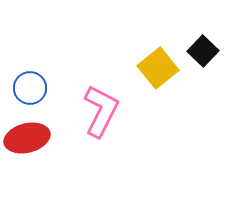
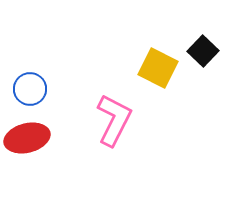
yellow square: rotated 24 degrees counterclockwise
blue circle: moved 1 px down
pink L-shape: moved 13 px right, 9 px down
